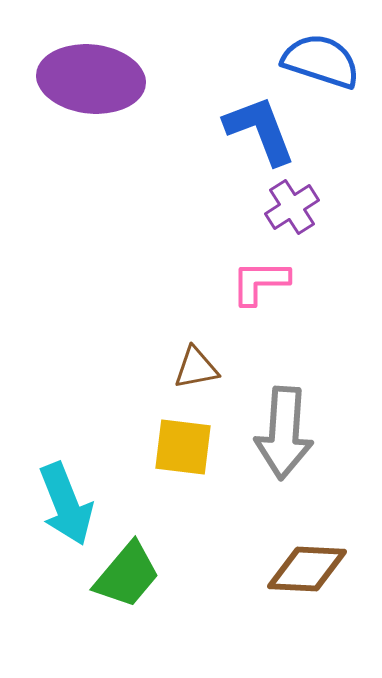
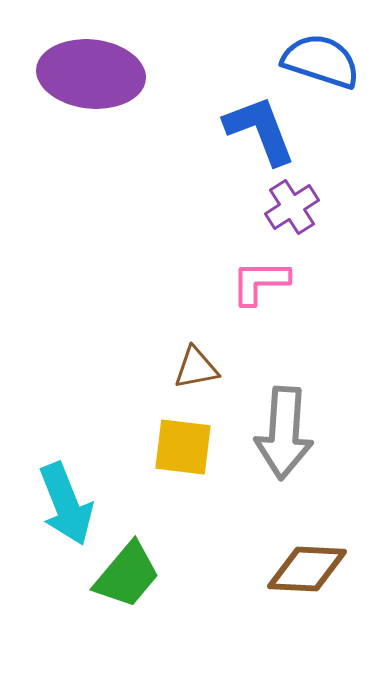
purple ellipse: moved 5 px up
